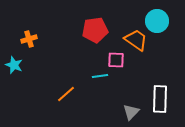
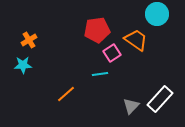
cyan circle: moved 7 px up
red pentagon: moved 2 px right
orange cross: moved 1 px down; rotated 14 degrees counterclockwise
pink square: moved 4 px left, 7 px up; rotated 36 degrees counterclockwise
cyan star: moved 9 px right; rotated 24 degrees counterclockwise
cyan line: moved 2 px up
white rectangle: rotated 40 degrees clockwise
gray triangle: moved 6 px up
